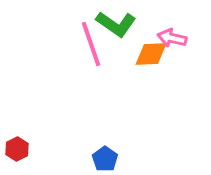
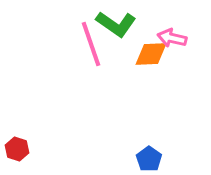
red hexagon: rotated 15 degrees counterclockwise
blue pentagon: moved 44 px right
